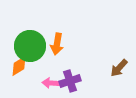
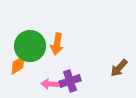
orange diamond: moved 1 px left, 1 px up
pink arrow: moved 1 px left, 1 px down
